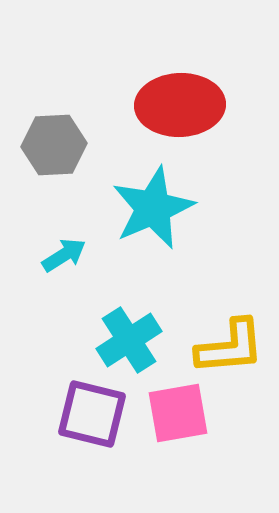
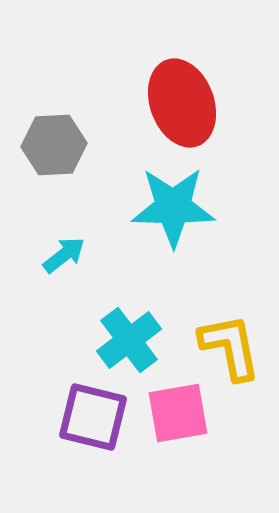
red ellipse: moved 2 px right, 2 px up; rotated 72 degrees clockwise
cyan star: moved 20 px right, 1 px up; rotated 24 degrees clockwise
cyan arrow: rotated 6 degrees counterclockwise
cyan cross: rotated 4 degrees counterclockwise
yellow L-shape: rotated 96 degrees counterclockwise
purple square: moved 1 px right, 3 px down
